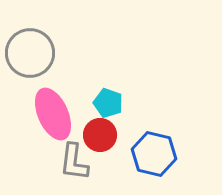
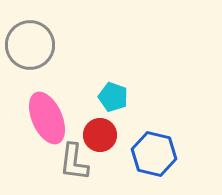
gray circle: moved 8 px up
cyan pentagon: moved 5 px right, 6 px up
pink ellipse: moved 6 px left, 4 px down
